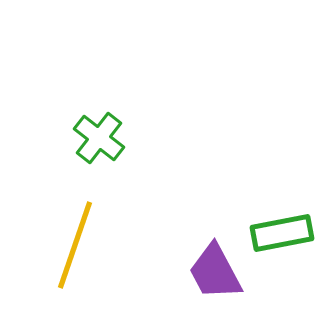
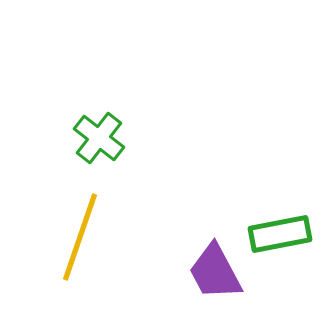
green rectangle: moved 2 px left, 1 px down
yellow line: moved 5 px right, 8 px up
